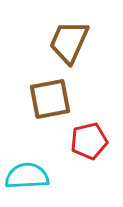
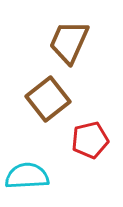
brown square: moved 2 px left; rotated 27 degrees counterclockwise
red pentagon: moved 1 px right, 1 px up
